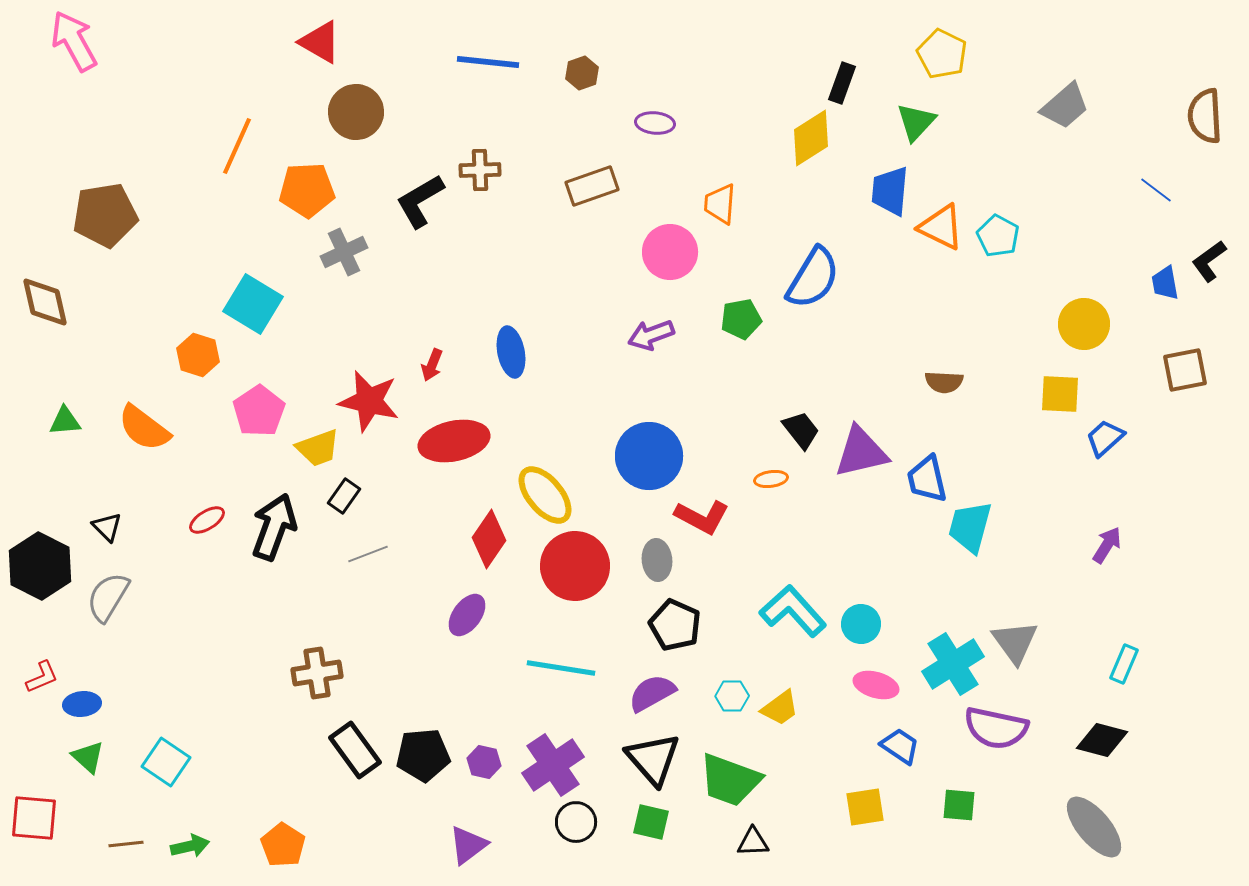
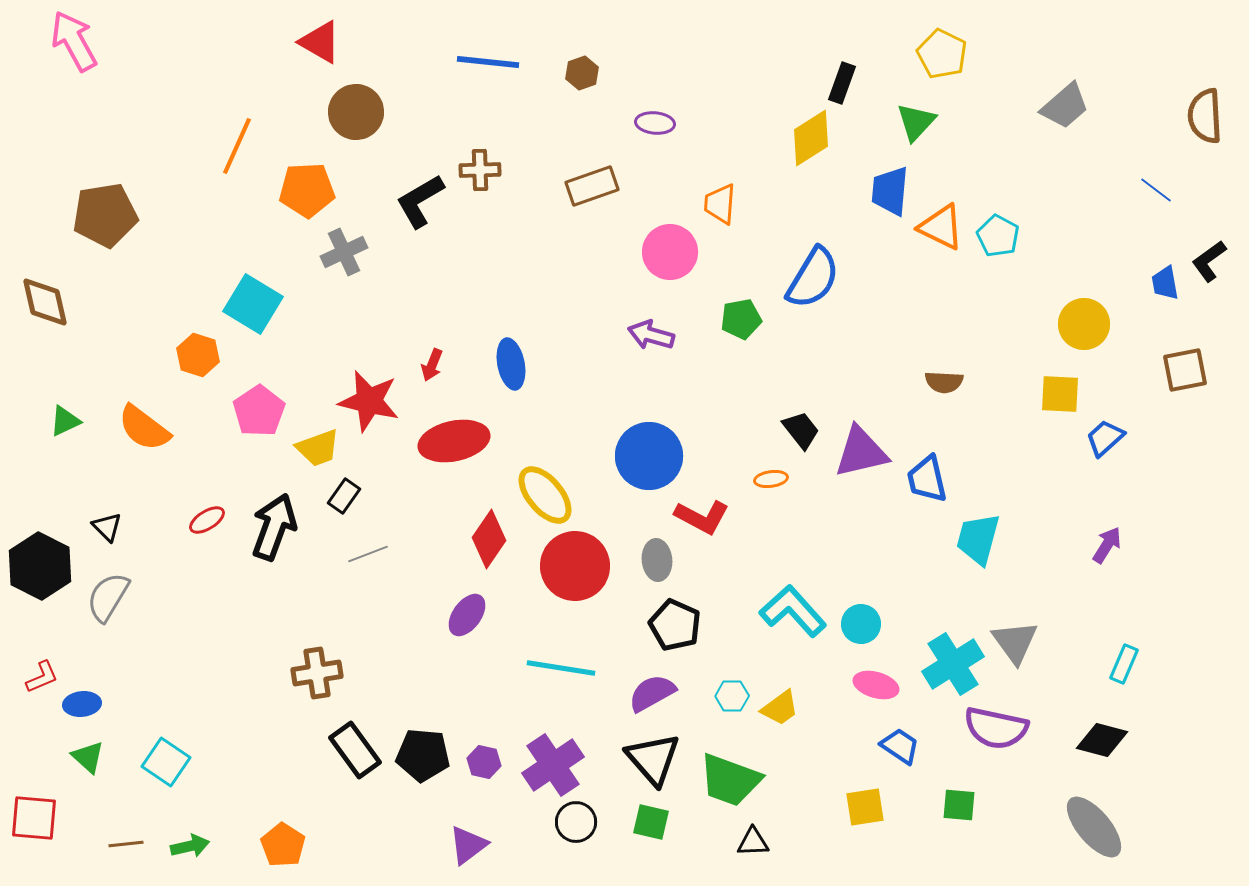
purple arrow at (651, 335): rotated 36 degrees clockwise
blue ellipse at (511, 352): moved 12 px down
green triangle at (65, 421): rotated 20 degrees counterclockwise
cyan trapezoid at (970, 527): moved 8 px right, 12 px down
black pentagon at (423, 755): rotated 10 degrees clockwise
